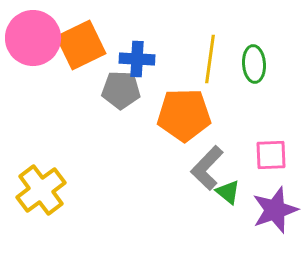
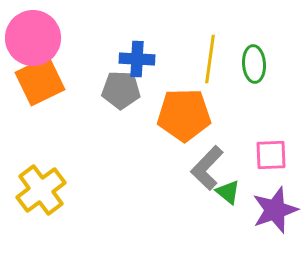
orange square: moved 41 px left, 36 px down
